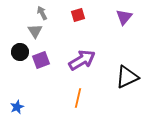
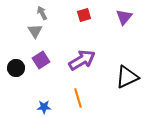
red square: moved 6 px right
black circle: moved 4 px left, 16 px down
purple square: rotated 12 degrees counterclockwise
orange line: rotated 30 degrees counterclockwise
blue star: moved 27 px right; rotated 24 degrees clockwise
